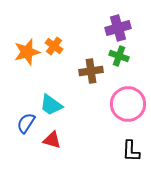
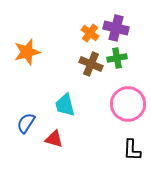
purple cross: moved 2 px left; rotated 30 degrees clockwise
orange cross: moved 36 px right, 13 px up
green cross: moved 2 px left, 2 px down; rotated 30 degrees counterclockwise
brown cross: moved 7 px up; rotated 30 degrees clockwise
cyan trapezoid: moved 14 px right; rotated 40 degrees clockwise
red triangle: moved 2 px right, 1 px up
black L-shape: moved 1 px right, 1 px up
